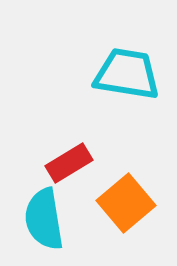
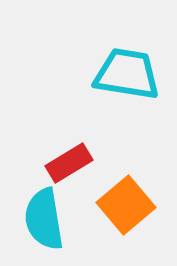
orange square: moved 2 px down
